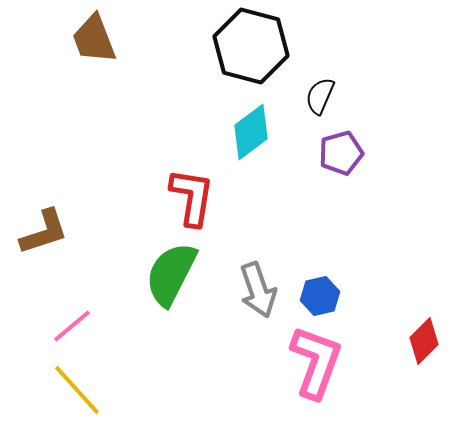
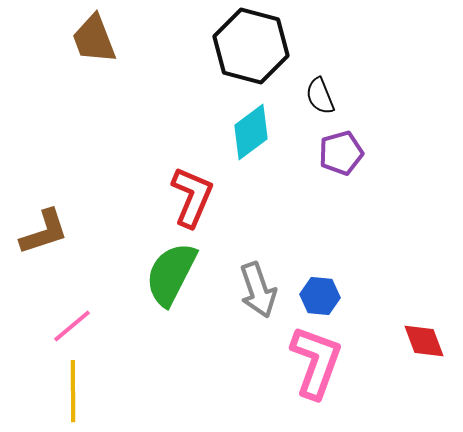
black semicircle: rotated 45 degrees counterclockwise
red L-shape: rotated 14 degrees clockwise
blue hexagon: rotated 18 degrees clockwise
red diamond: rotated 66 degrees counterclockwise
yellow line: moved 4 px left, 1 px down; rotated 42 degrees clockwise
